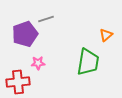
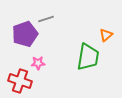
green trapezoid: moved 5 px up
red cross: moved 2 px right, 1 px up; rotated 25 degrees clockwise
